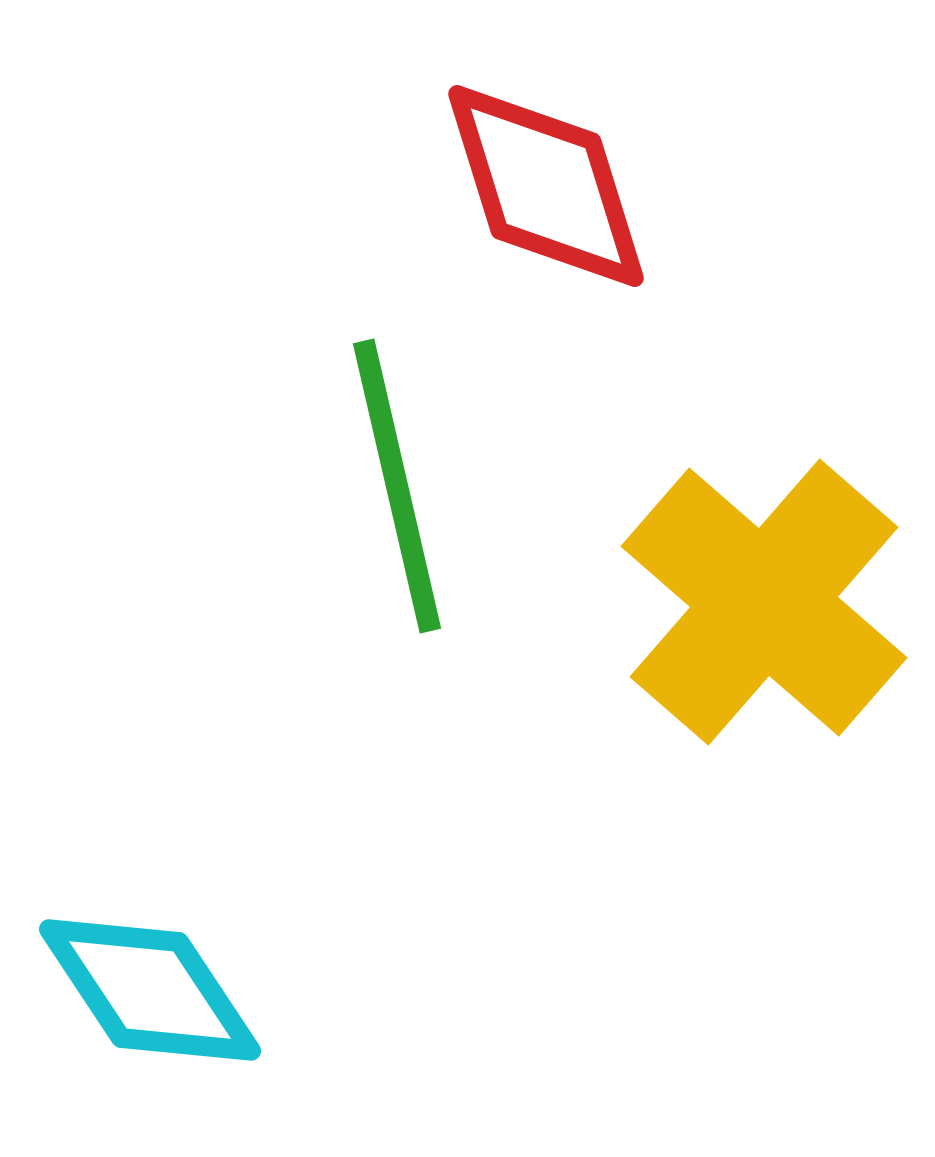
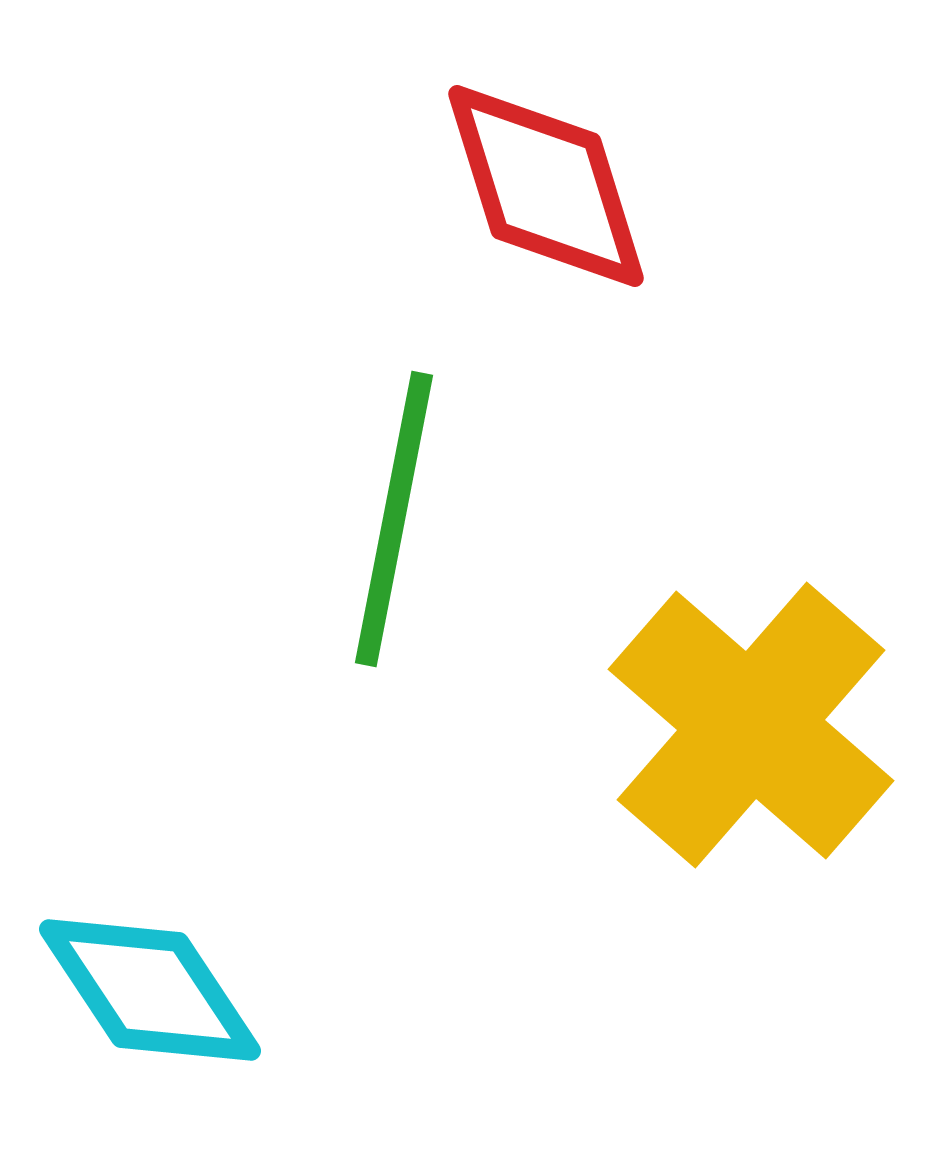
green line: moved 3 px left, 33 px down; rotated 24 degrees clockwise
yellow cross: moved 13 px left, 123 px down
